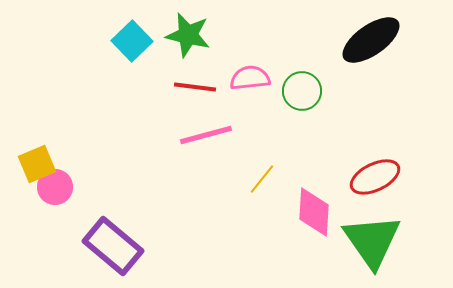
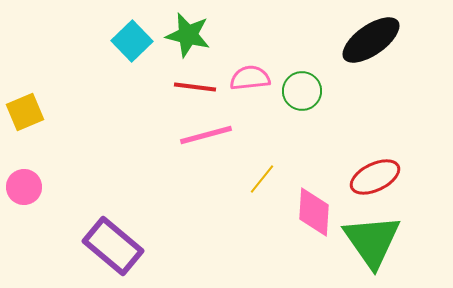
yellow square: moved 12 px left, 52 px up
pink circle: moved 31 px left
